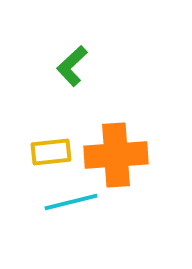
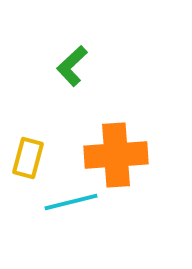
yellow rectangle: moved 23 px left, 6 px down; rotated 69 degrees counterclockwise
